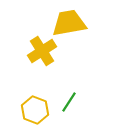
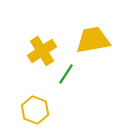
yellow trapezoid: moved 24 px right, 17 px down
green line: moved 3 px left, 28 px up
